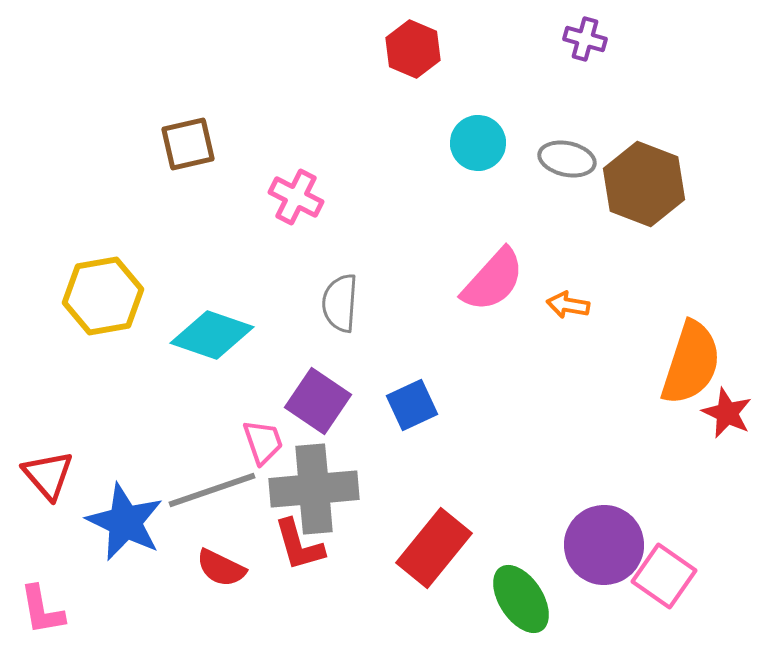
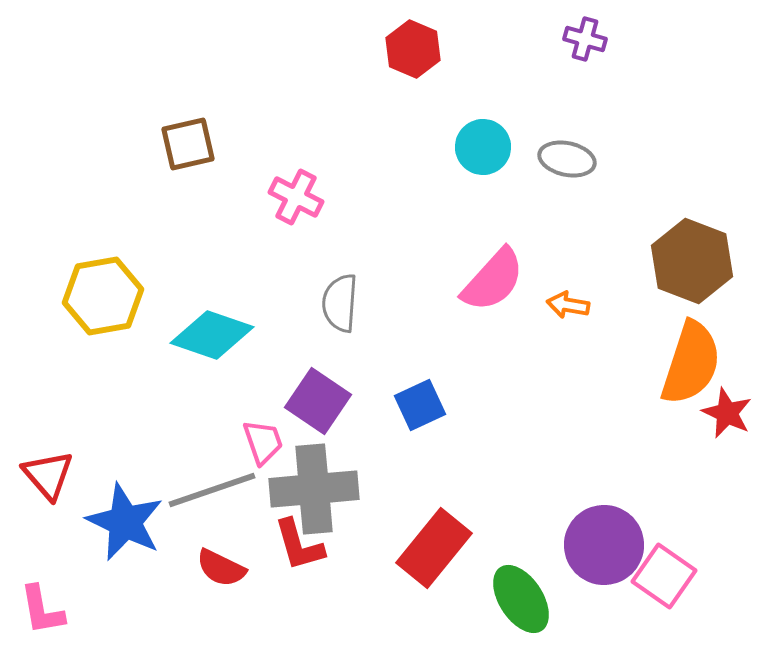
cyan circle: moved 5 px right, 4 px down
brown hexagon: moved 48 px right, 77 px down
blue square: moved 8 px right
